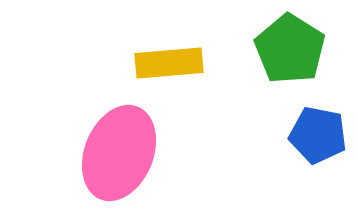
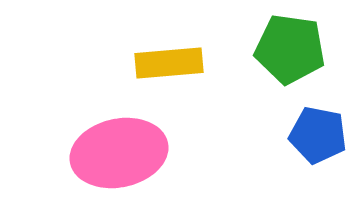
green pentagon: rotated 24 degrees counterclockwise
pink ellipse: rotated 56 degrees clockwise
